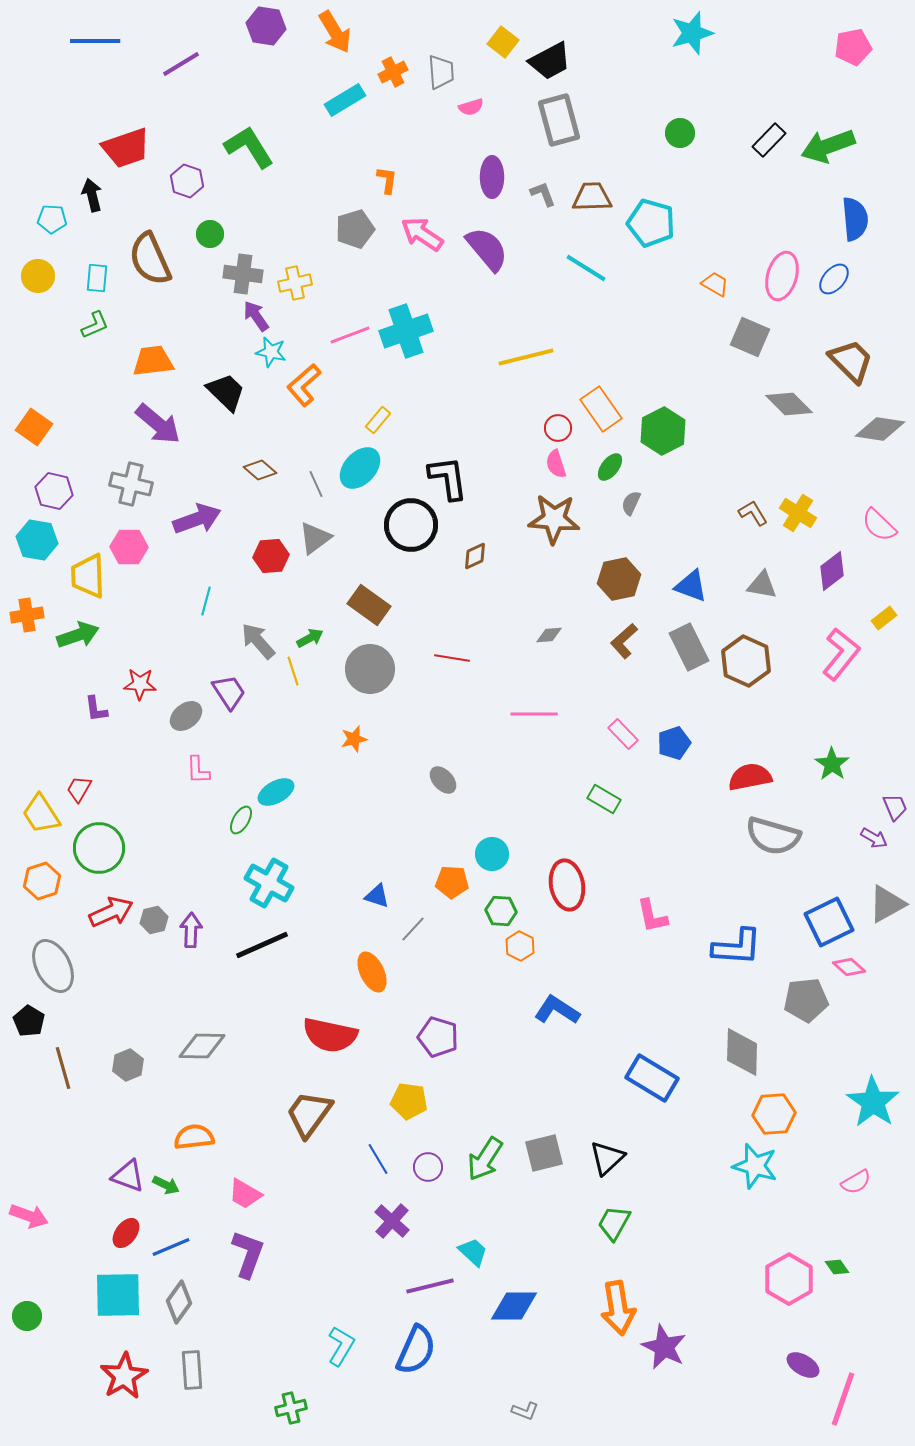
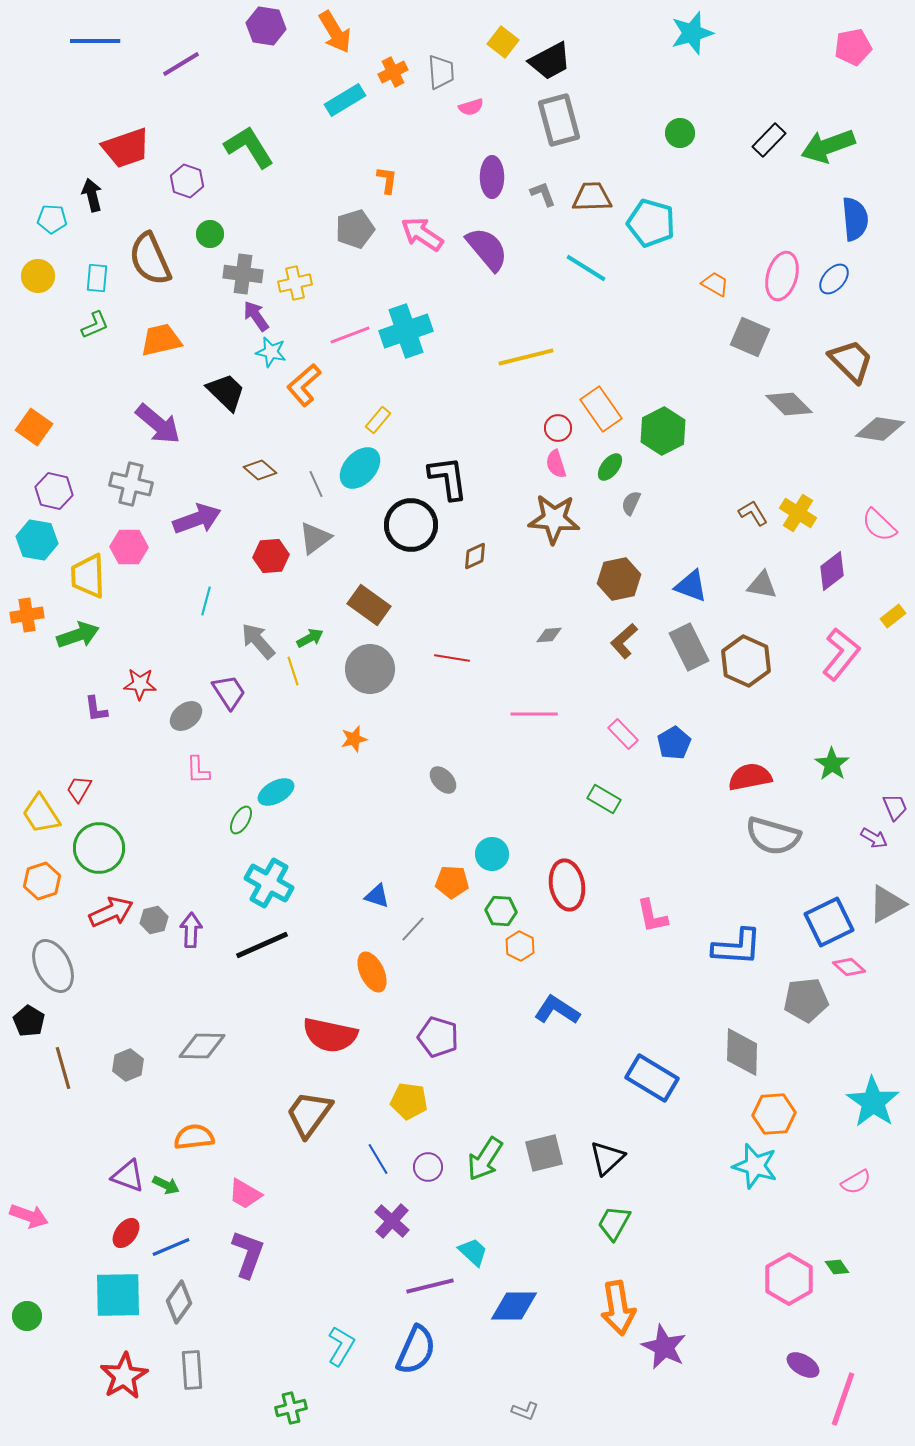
orange trapezoid at (153, 361): moved 8 px right, 21 px up; rotated 6 degrees counterclockwise
yellow rectangle at (884, 618): moved 9 px right, 2 px up
blue pentagon at (674, 743): rotated 12 degrees counterclockwise
